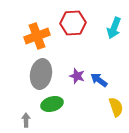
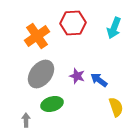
orange cross: rotated 15 degrees counterclockwise
gray ellipse: rotated 28 degrees clockwise
